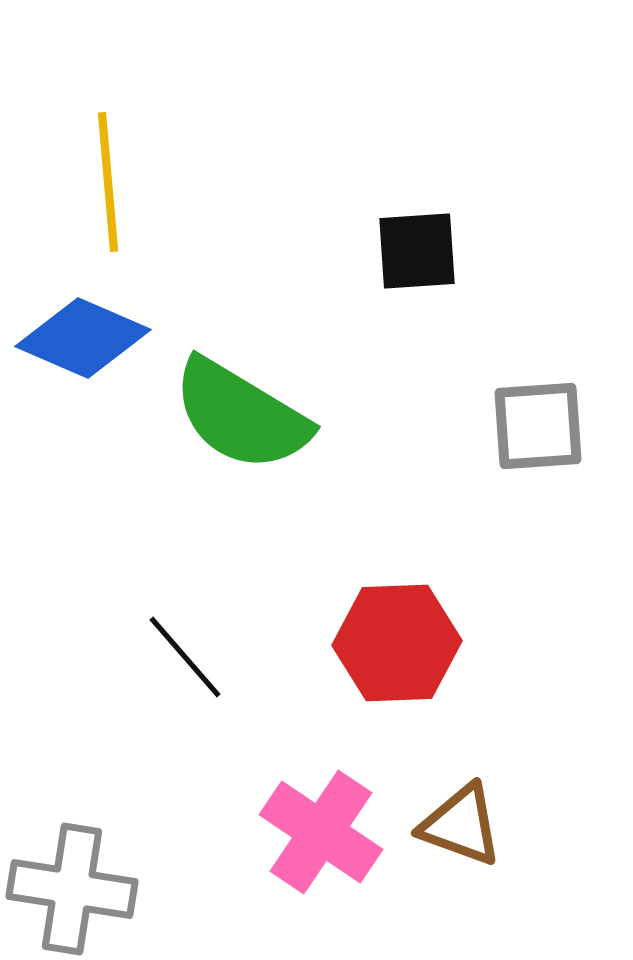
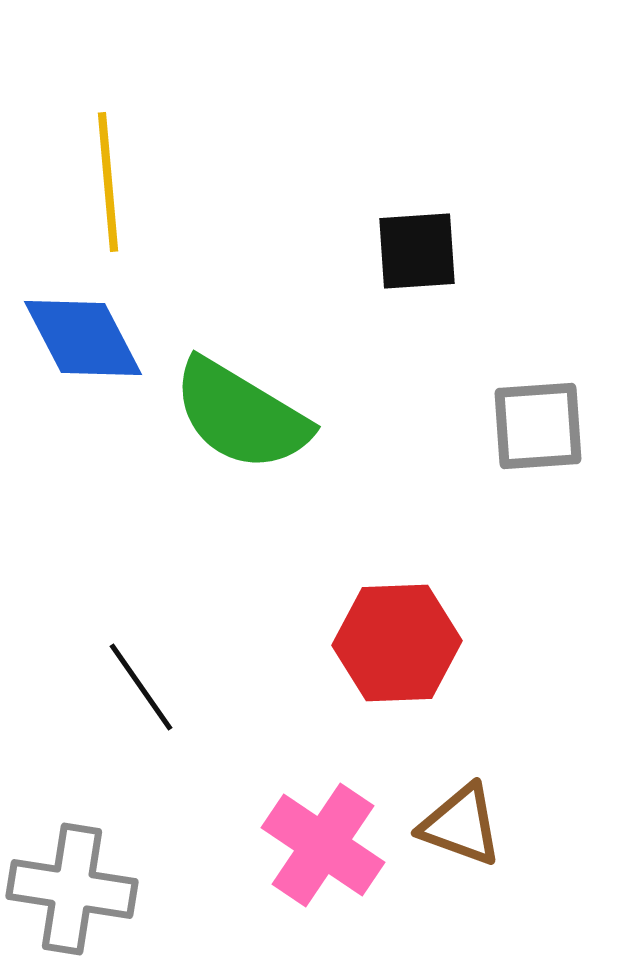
blue diamond: rotated 39 degrees clockwise
black line: moved 44 px left, 30 px down; rotated 6 degrees clockwise
pink cross: moved 2 px right, 13 px down
